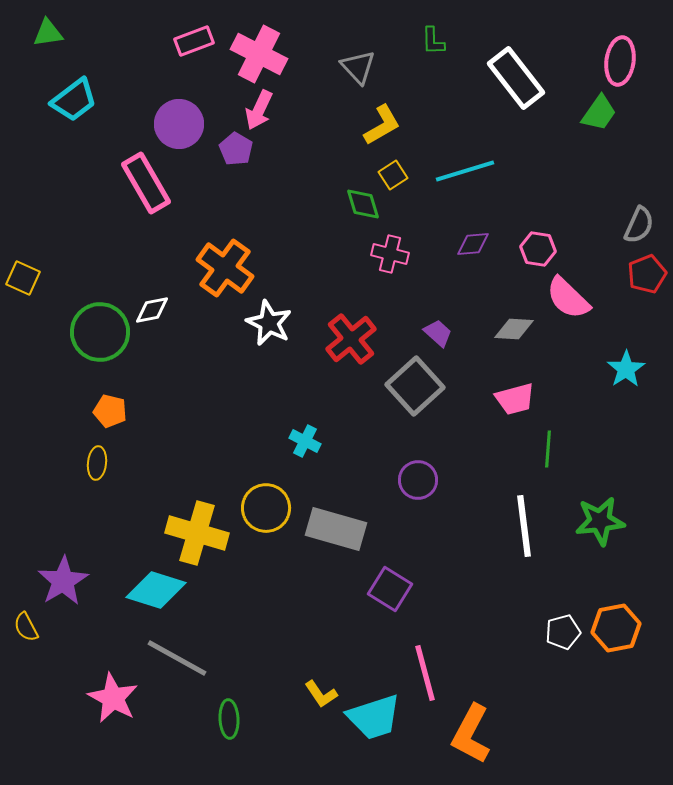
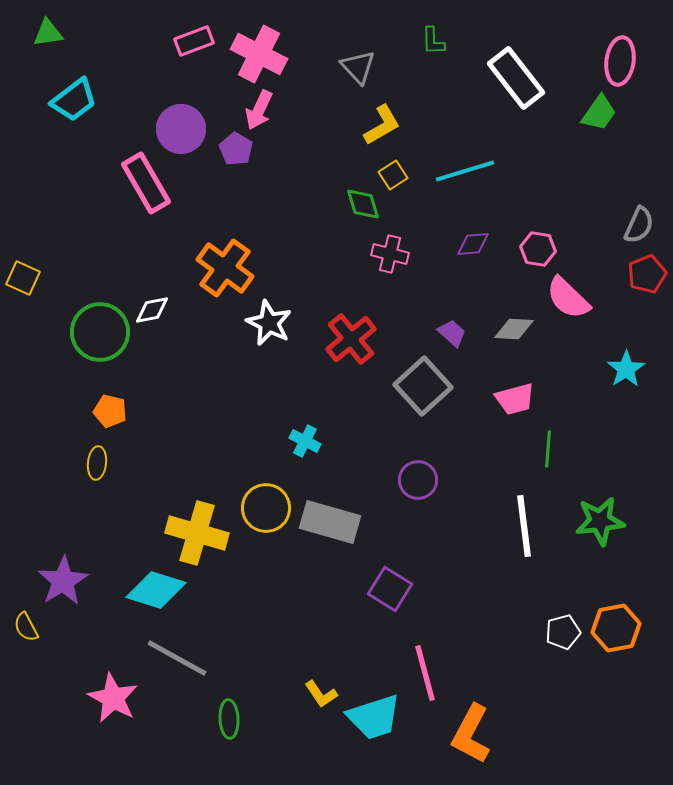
purple circle at (179, 124): moved 2 px right, 5 px down
purple trapezoid at (438, 333): moved 14 px right
gray square at (415, 386): moved 8 px right
gray rectangle at (336, 529): moved 6 px left, 7 px up
